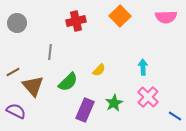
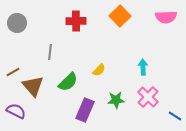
red cross: rotated 12 degrees clockwise
green star: moved 2 px right, 3 px up; rotated 24 degrees clockwise
